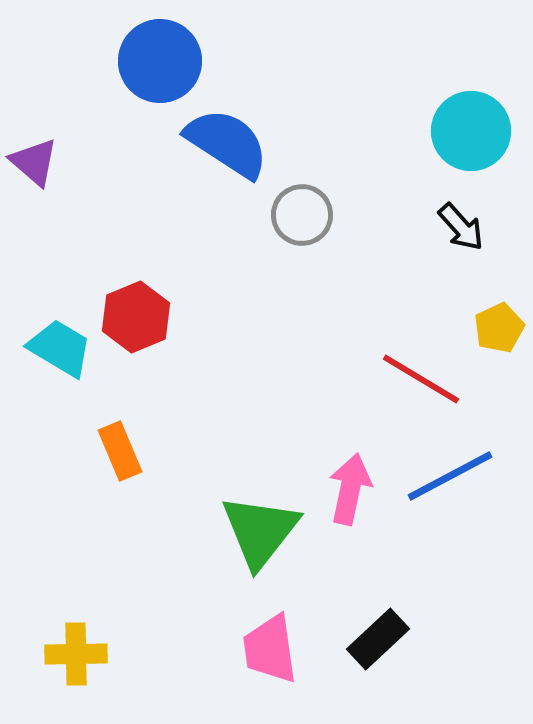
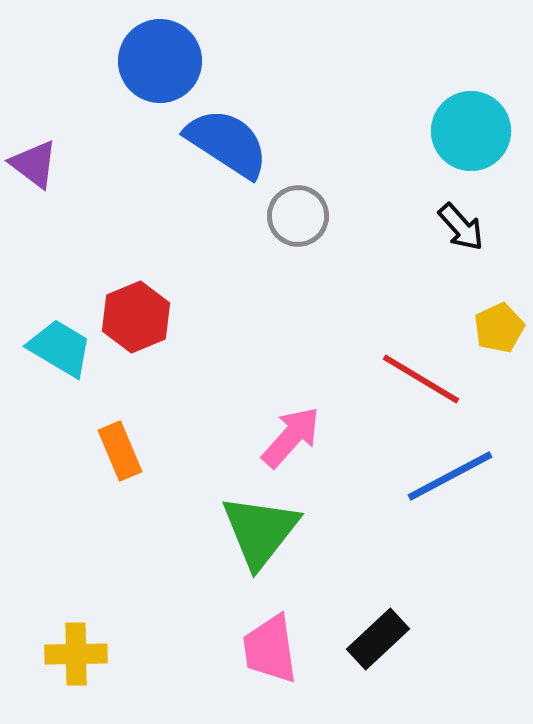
purple triangle: moved 2 px down; rotated 4 degrees counterclockwise
gray circle: moved 4 px left, 1 px down
pink arrow: moved 59 px left, 52 px up; rotated 30 degrees clockwise
